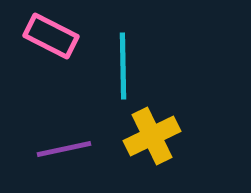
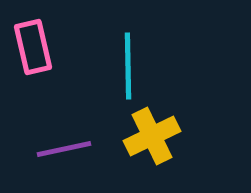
pink rectangle: moved 18 px left, 11 px down; rotated 50 degrees clockwise
cyan line: moved 5 px right
